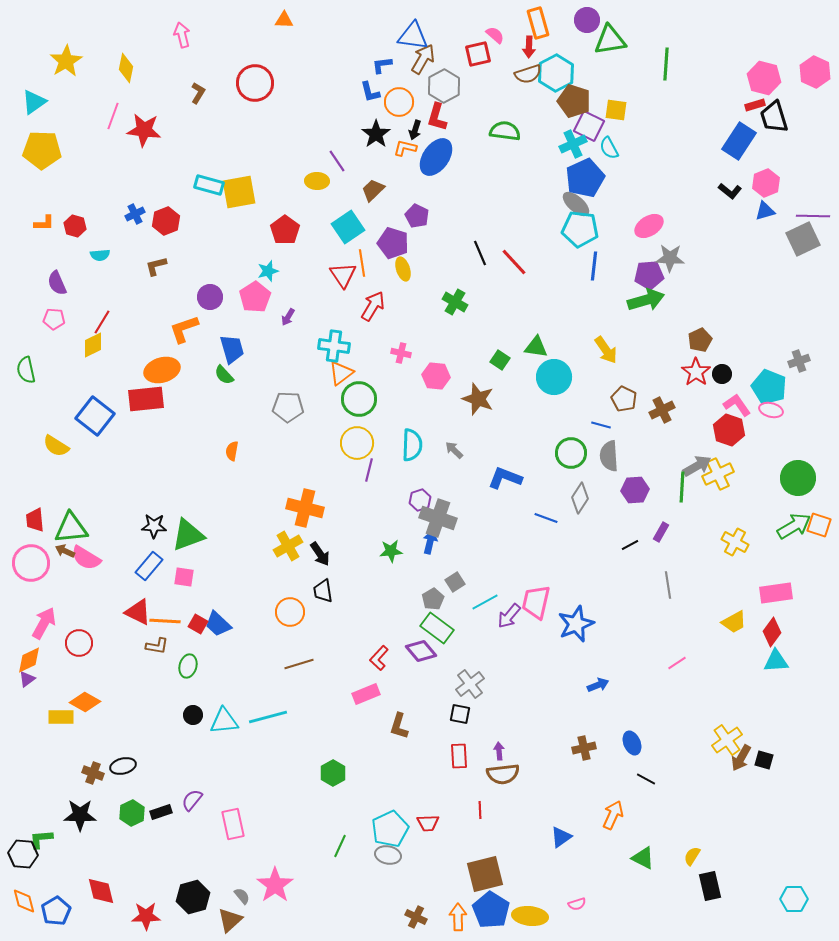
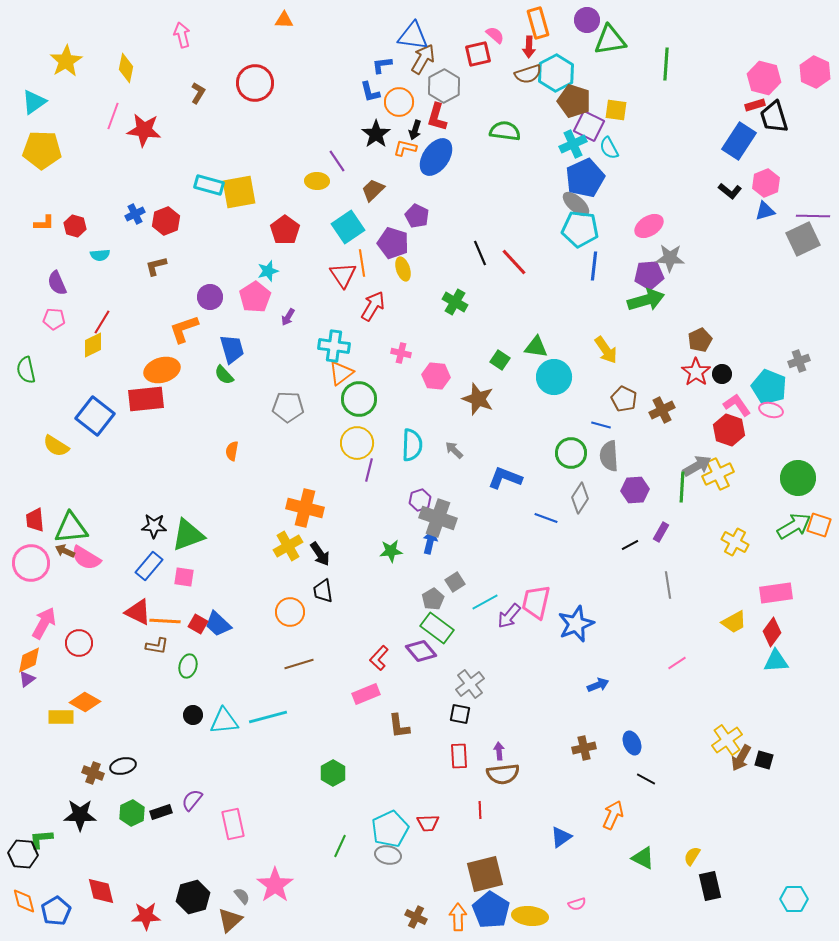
brown L-shape at (399, 726): rotated 24 degrees counterclockwise
